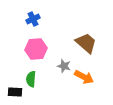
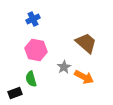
pink hexagon: moved 1 px down; rotated 15 degrees clockwise
gray star: moved 1 px down; rotated 24 degrees clockwise
green semicircle: rotated 21 degrees counterclockwise
black rectangle: moved 1 px down; rotated 24 degrees counterclockwise
